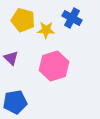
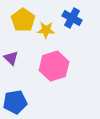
yellow pentagon: rotated 20 degrees clockwise
